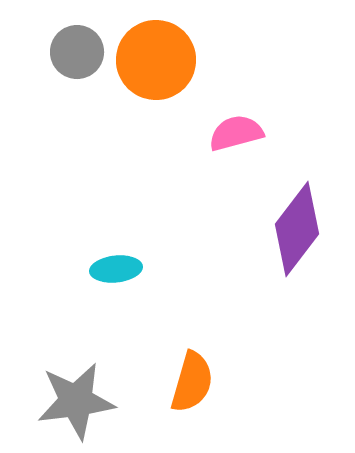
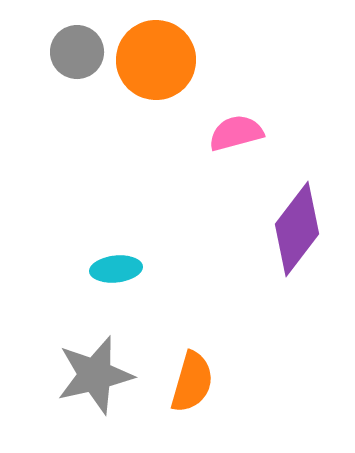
gray star: moved 19 px right, 26 px up; rotated 6 degrees counterclockwise
